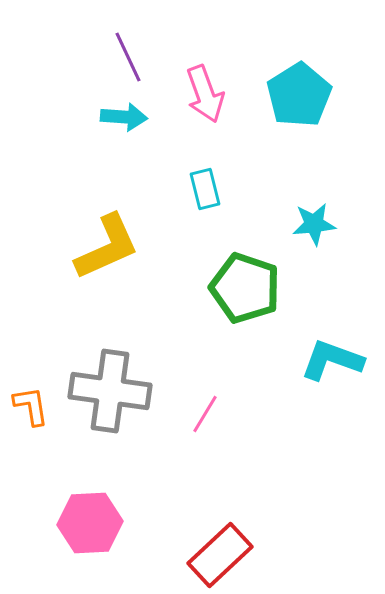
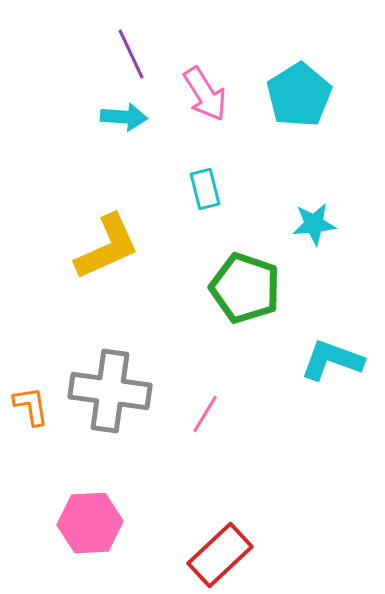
purple line: moved 3 px right, 3 px up
pink arrow: rotated 12 degrees counterclockwise
